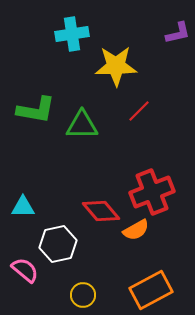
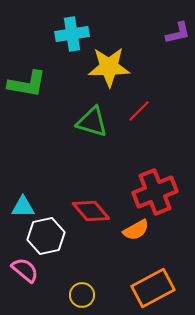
yellow star: moved 7 px left, 1 px down
green L-shape: moved 9 px left, 26 px up
green triangle: moved 10 px right, 3 px up; rotated 16 degrees clockwise
red cross: moved 3 px right
red diamond: moved 10 px left
white hexagon: moved 12 px left, 8 px up
orange rectangle: moved 2 px right, 2 px up
yellow circle: moved 1 px left
